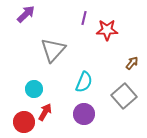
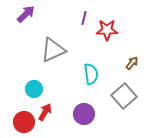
gray triangle: rotated 24 degrees clockwise
cyan semicircle: moved 7 px right, 8 px up; rotated 30 degrees counterclockwise
